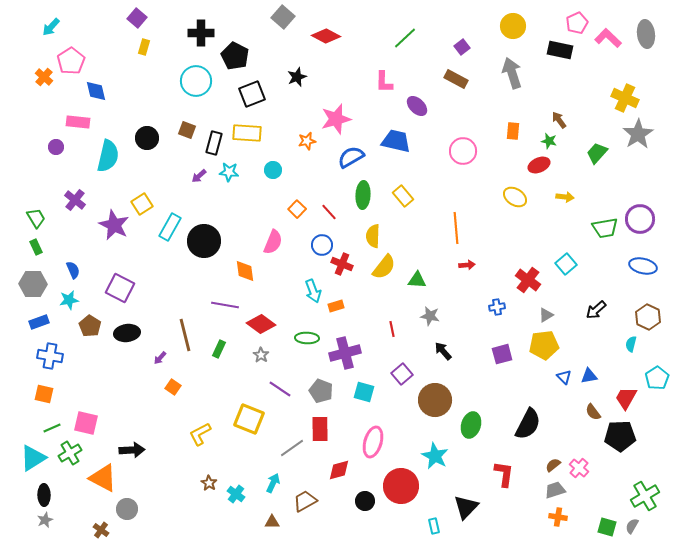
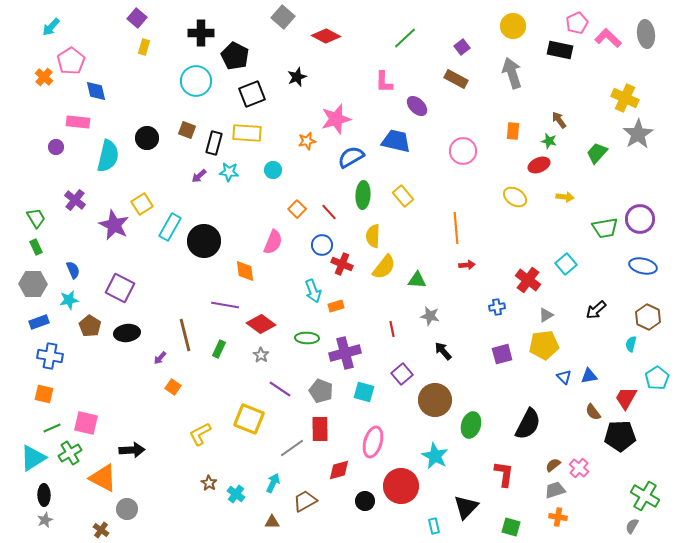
green cross at (645, 496): rotated 28 degrees counterclockwise
green square at (607, 527): moved 96 px left
